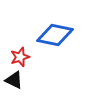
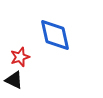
blue diamond: rotated 66 degrees clockwise
